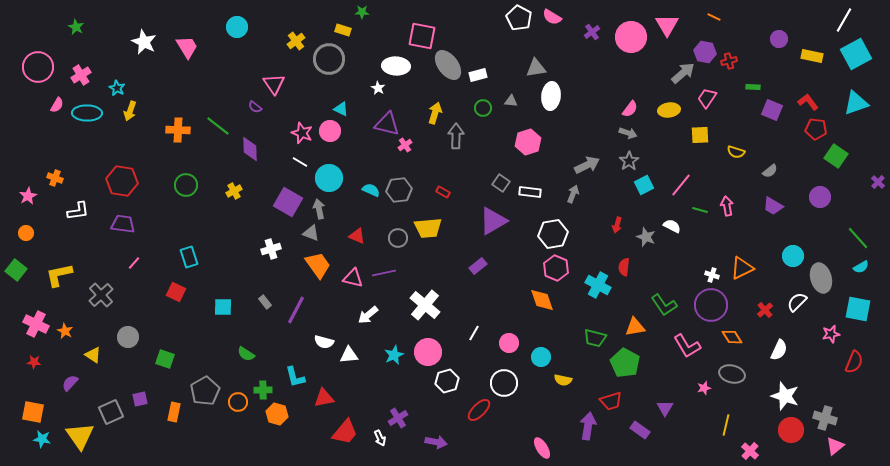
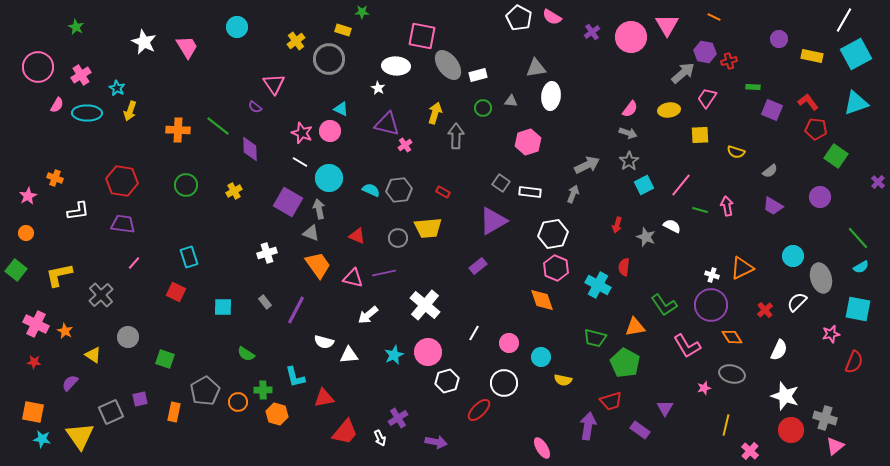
white cross at (271, 249): moved 4 px left, 4 px down
